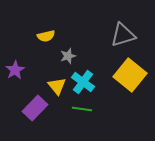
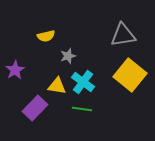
gray triangle: rotated 8 degrees clockwise
yellow triangle: rotated 42 degrees counterclockwise
